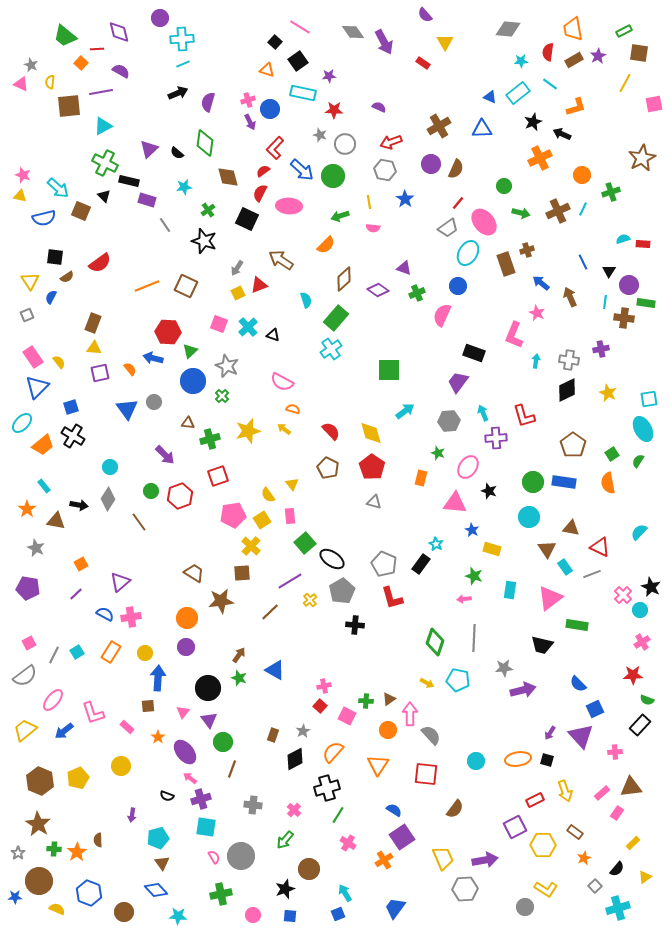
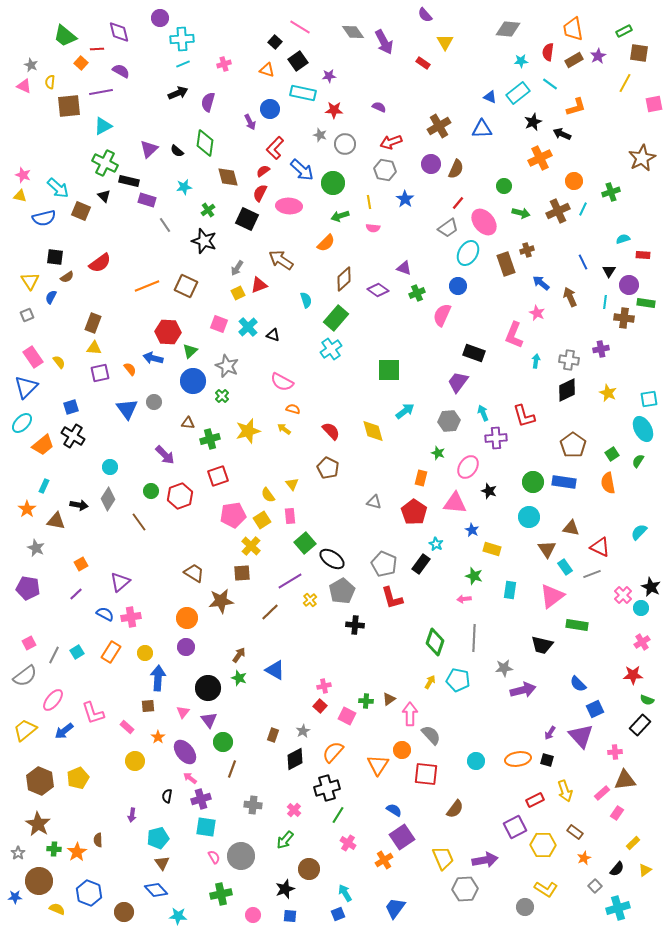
pink triangle at (21, 84): moved 3 px right, 2 px down
pink cross at (248, 100): moved 24 px left, 36 px up
black semicircle at (177, 153): moved 2 px up
orange circle at (582, 175): moved 8 px left, 6 px down
green circle at (333, 176): moved 7 px down
red rectangle at (643, 244): moved 11 px down
orange semicircle at (326, 245): moved 2 px up
blue triangle at (37, 387): moved 11 px left
yellow diamond at (371, 433): moved 2 px right, 2 px up
red pentagon at (372, 467): moved 42 px right, 45 px down
cyan rectangle at (44, 486): rotated 64 degrees clockwise
pink triangle at (550, 598): moved 2 px right, 2 px up
cyan circle at (640, 610): moved 1 px right, 2 px up
yellow arrow at (427, 683): moved 3 px right, 1 px up; rotated 88 degrees counterclockwise
orange circle at (388, 730): moved 14 px right, 20 px down
yellow circle at (121, 766): moved 14 px right, 5 px up
brown triangle at (631, 787): moved 6 px left, 7 px up
black semicircle at (167, 796): rotated 80 degrees clockwise
yellow triangle at (645, 877): moved 7 px up
